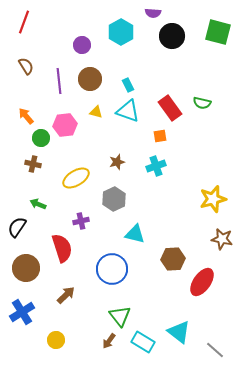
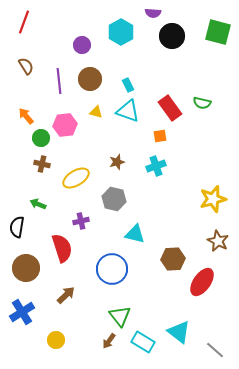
brown cross at (33, 164): moved 9 px right
gray hexagon at (114, 199): rotated 20 degrees counterclockwise
black semicircle at (17, 227): rotated 25 degrees counterclockwise
brown star at (222, 239): moved 4 px left, 2 px down; rotated 15 degrees clockwise
